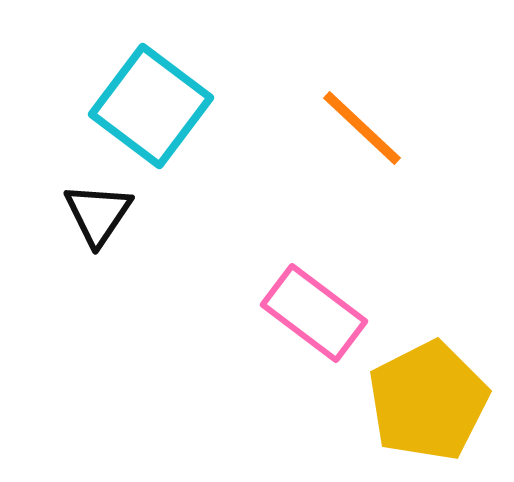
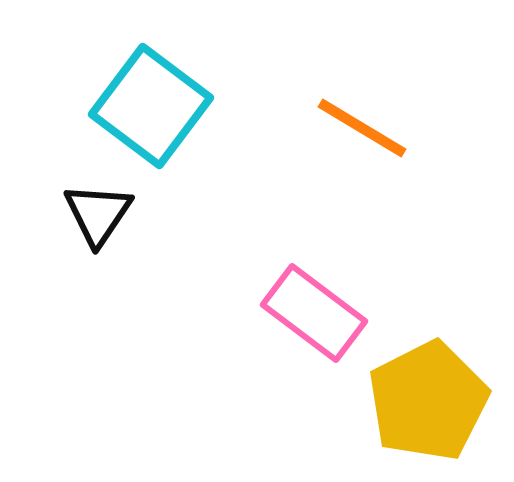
orange line: rotated 12 degrees counterclockwise
